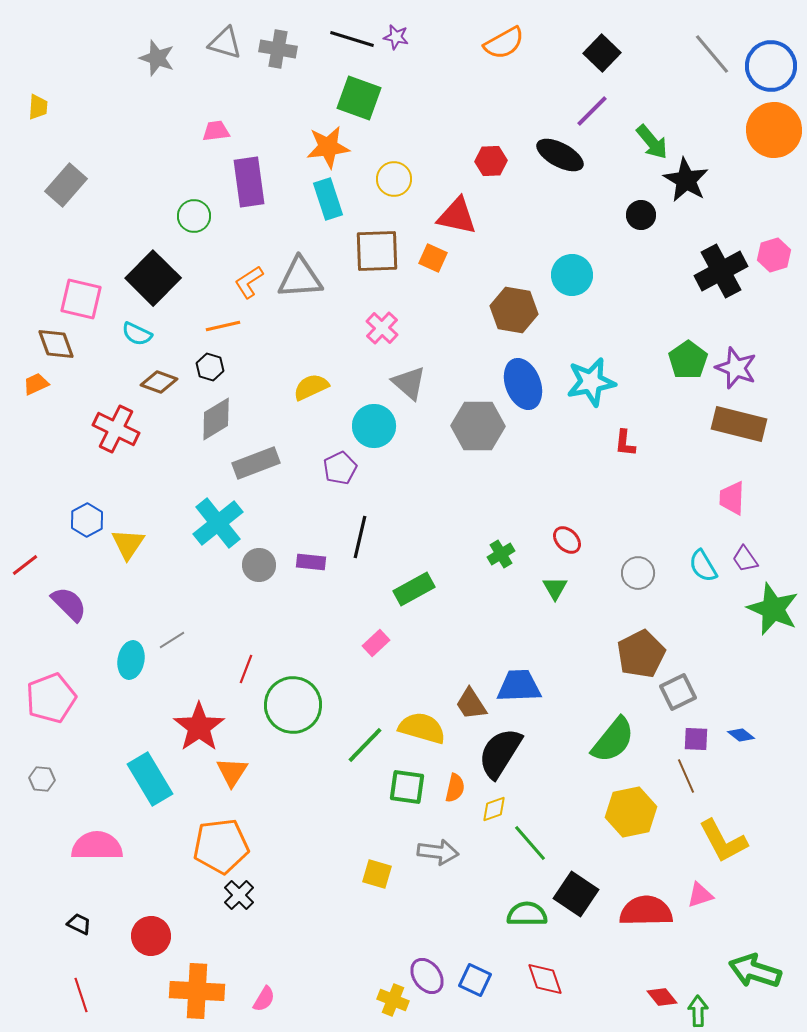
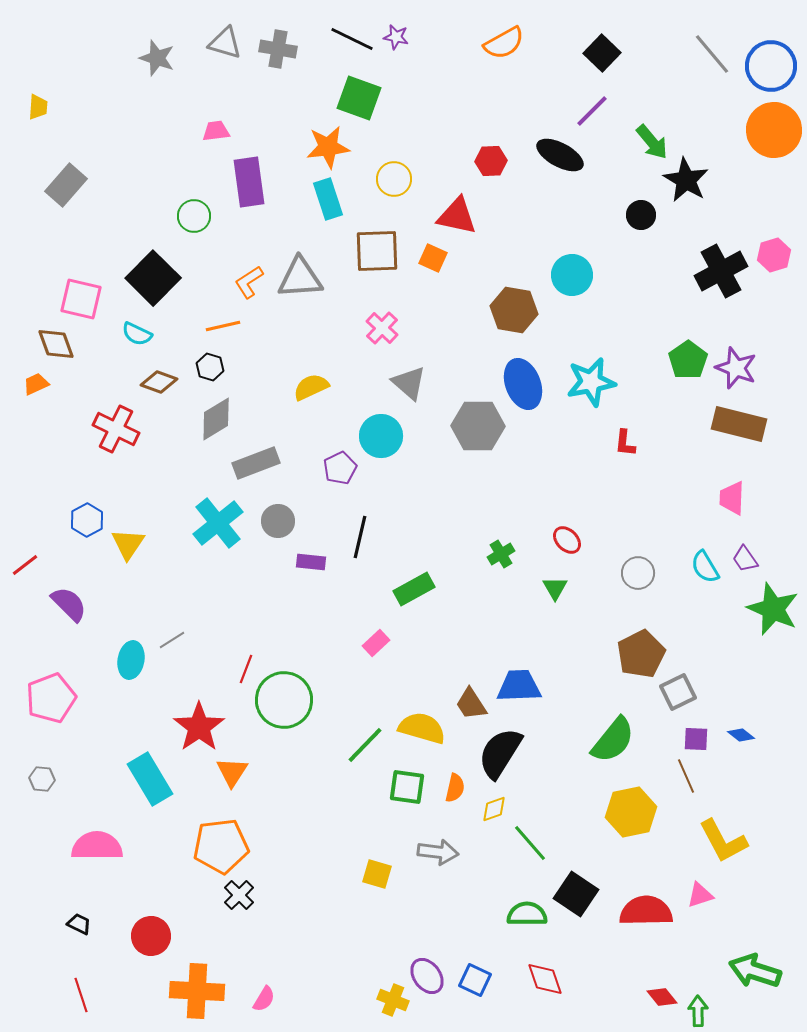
black line at (352, 39): rotated 9 degrees clockwise
cyan circle at (374, 426): moved 7 px right, 10 px down
gray circle at (259, 565): moved 19 px right, 44 px up
cyan semicircle at (703, 566): moved 2 px right, 1 px down
green circle at (293, 705): moved 9 px left, 5 px up
